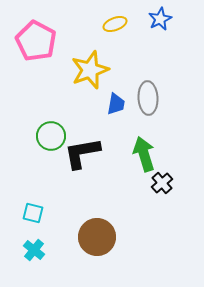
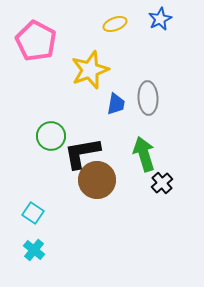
cyan square: rotated 20 degrees clockwise
brown circle: moved 57 px up
